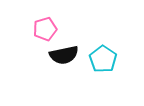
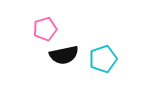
cyan pentagon: rotated 20 degrees clockwise
